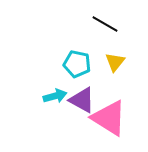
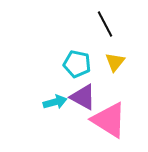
black line: rotated 32 degrees clockwise
cyan arrow: moved 6 px down
purple triangle: moved 1 px right, 3 px up
pink triangle: moved 2 px down
